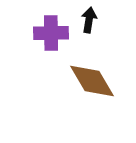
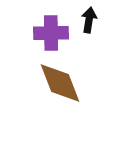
brown diamond: moved 32 px left, 2 px down; rotated 9 degrees clockwise
